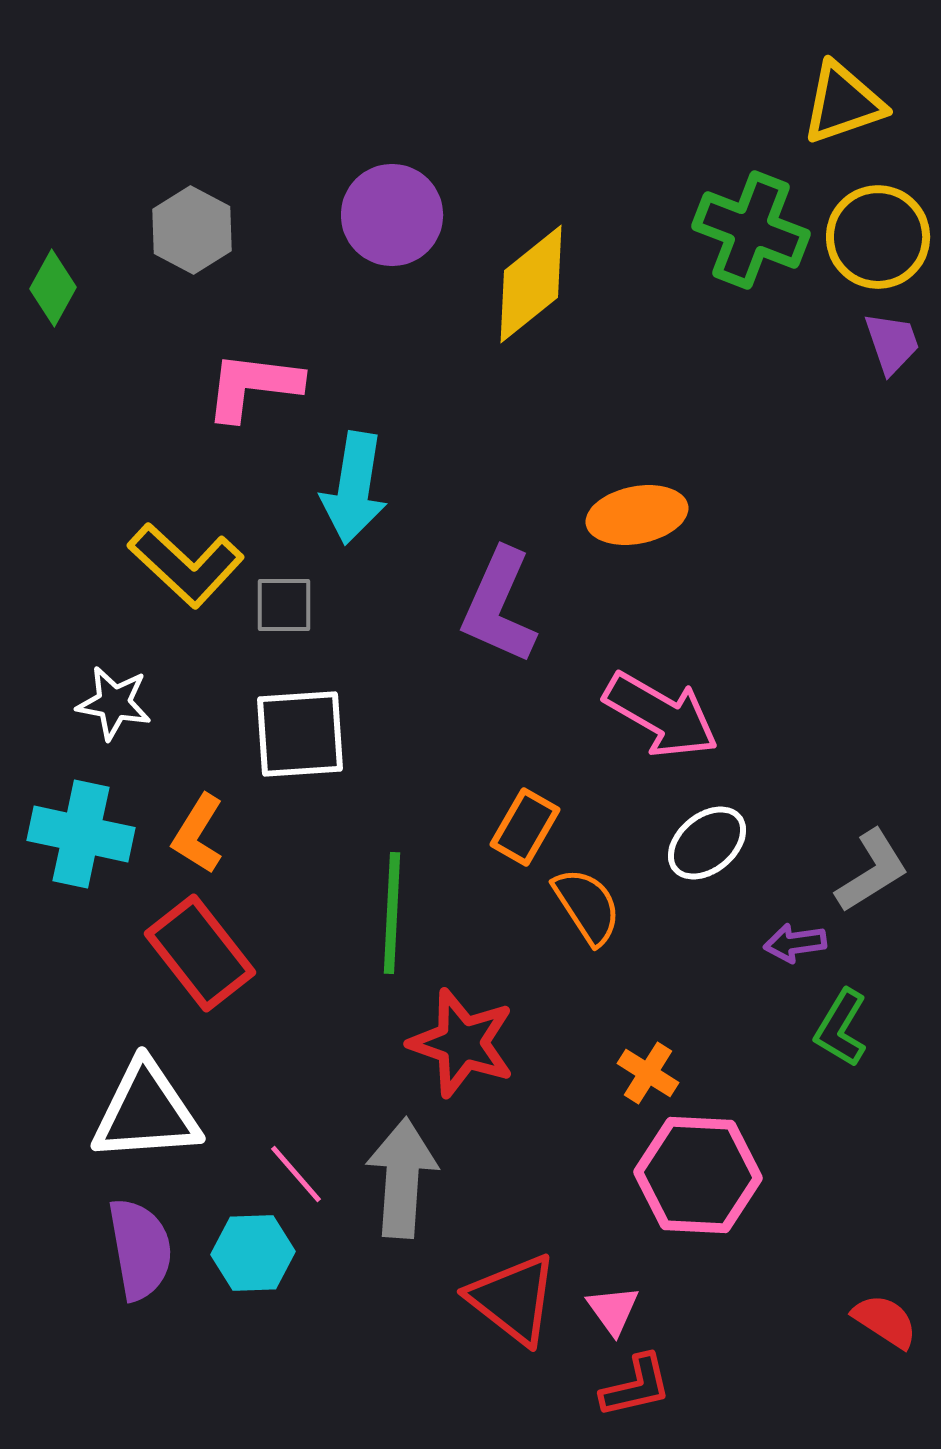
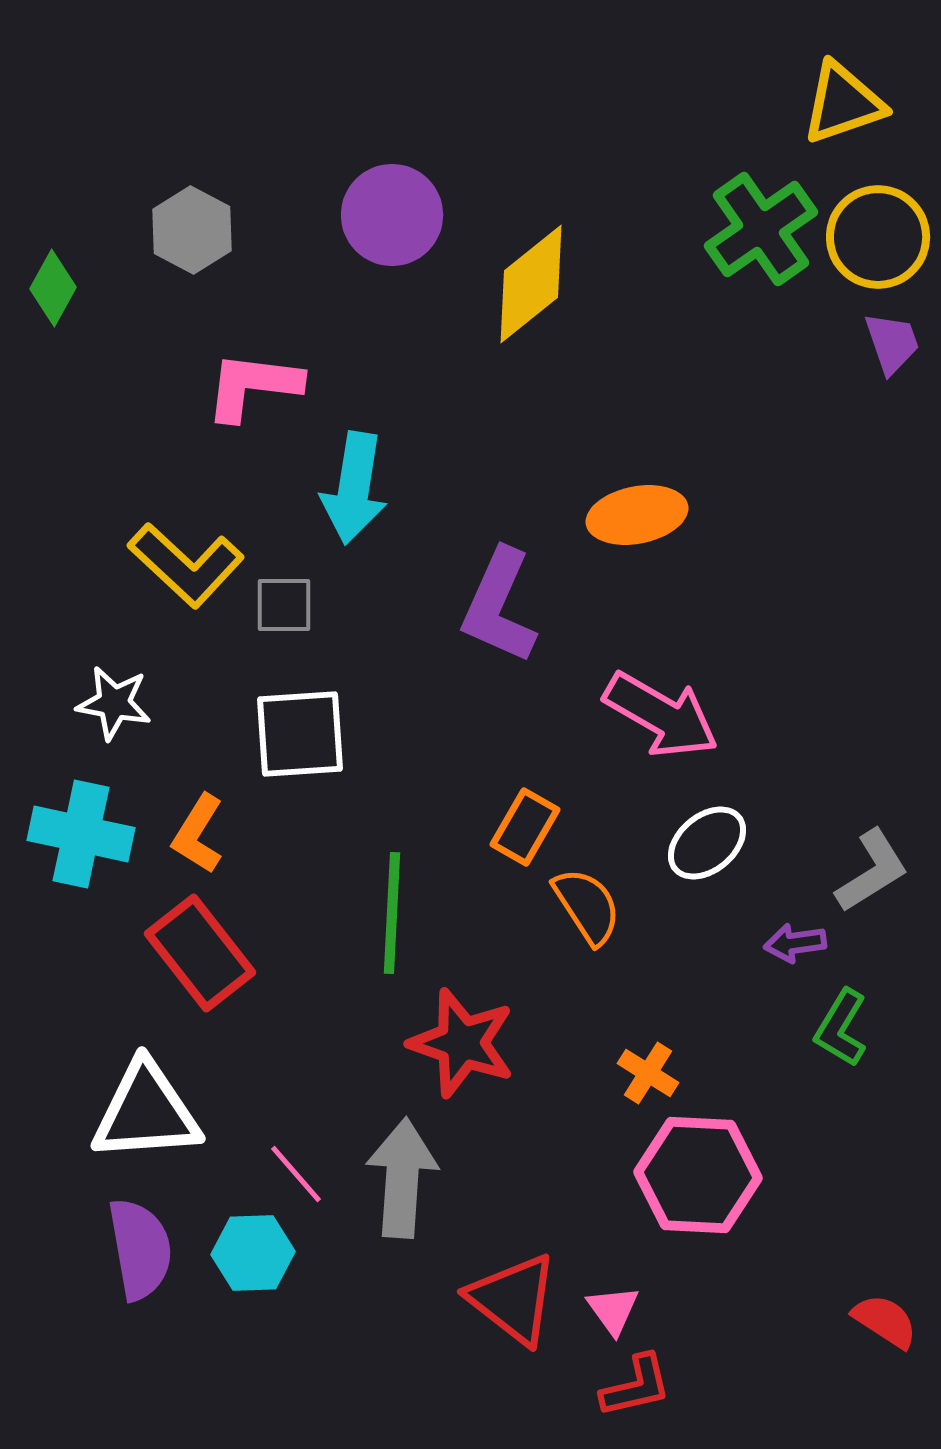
green cross: moved 10 px right, 1 px up; rotated 34 degrees clockwise
